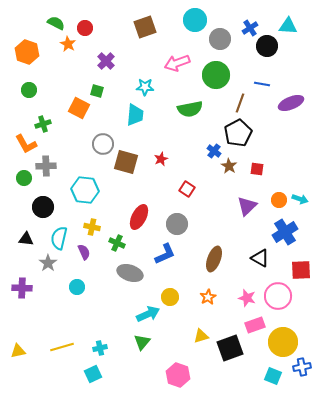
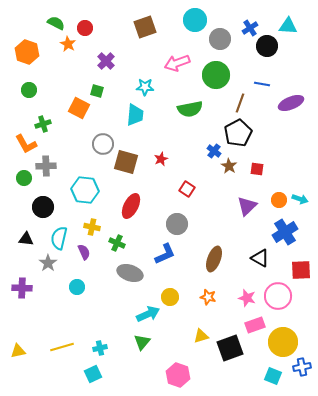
red ellipse at (139, 217): moved 8 px left, 11 px up
orange star at (208, 297): rotated 28 degrees counterclockwise
